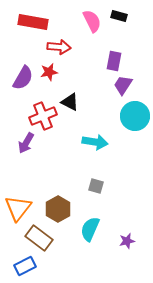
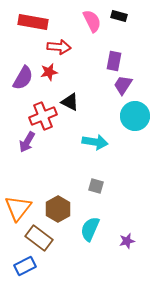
purple arrow: moved 1 px right, 1 px up
